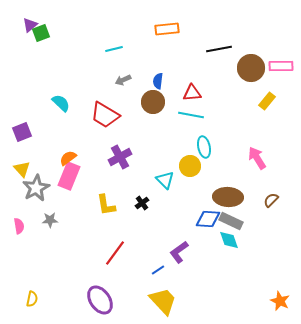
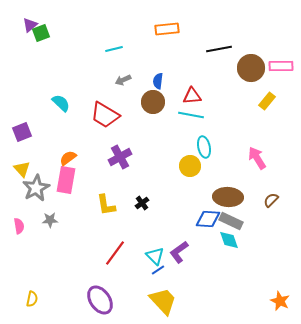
red triangle at (192, 93): moved 3 px down
pink rectangle at (69, 176): moved 3 px left, 4 px down; rotated 12 degrees counterclockwise
cyan triangle at (165, 180): moved 10 px left, 76 px down
